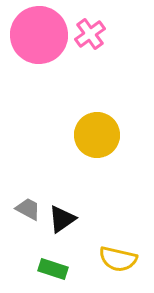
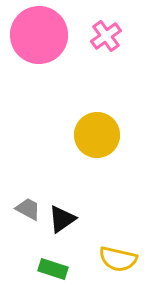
pink cross: moved 16 px right, 2 px down
